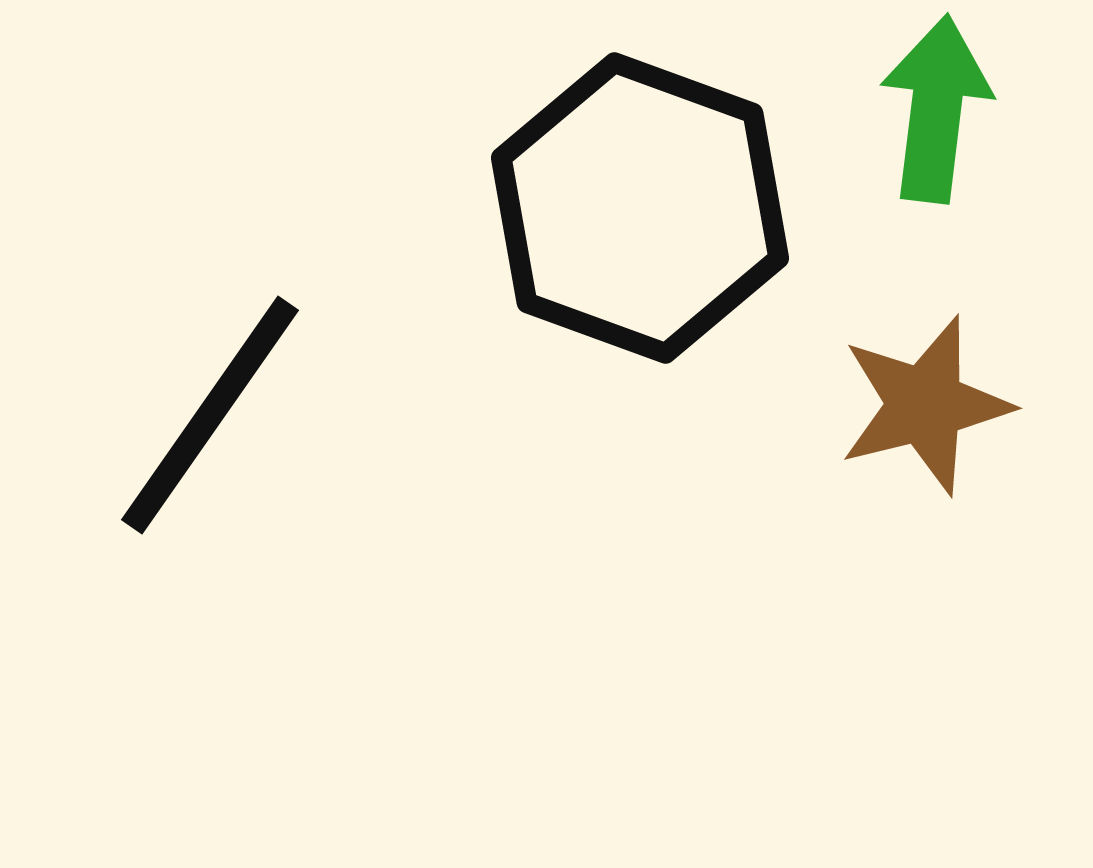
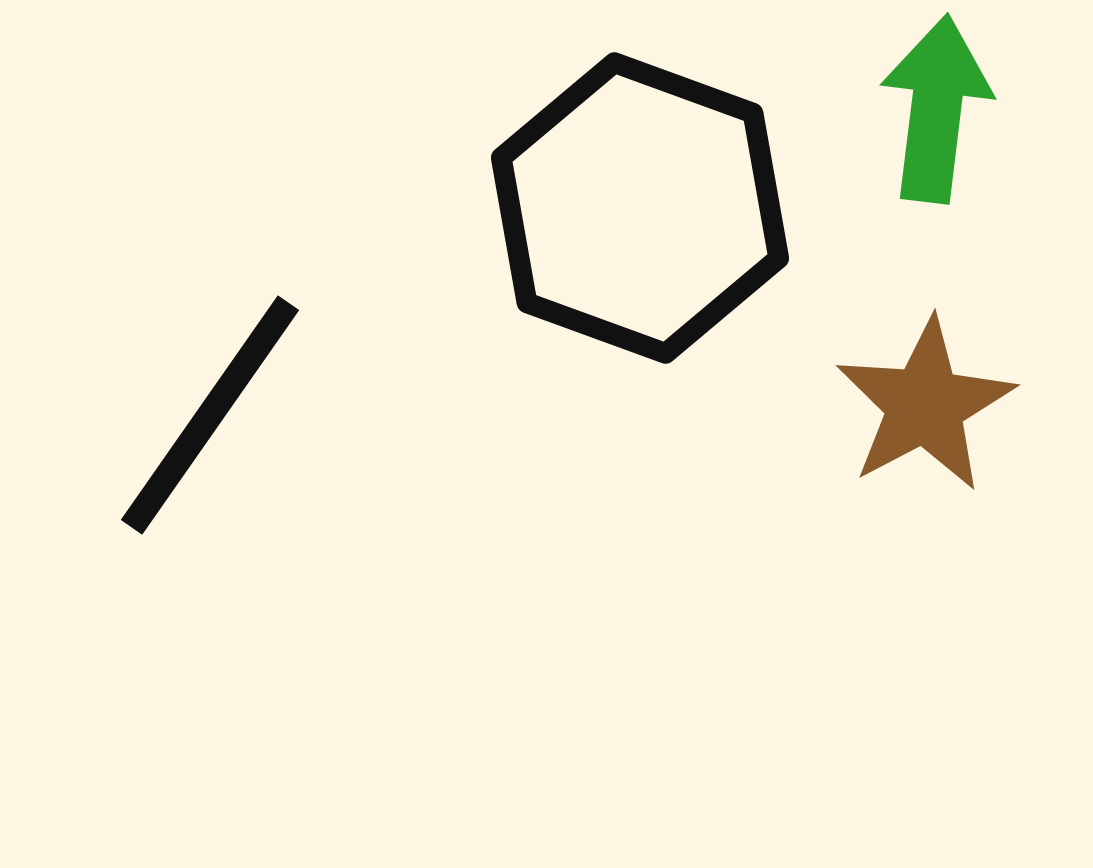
brown star: rotated 14 degrees counterclockwise
